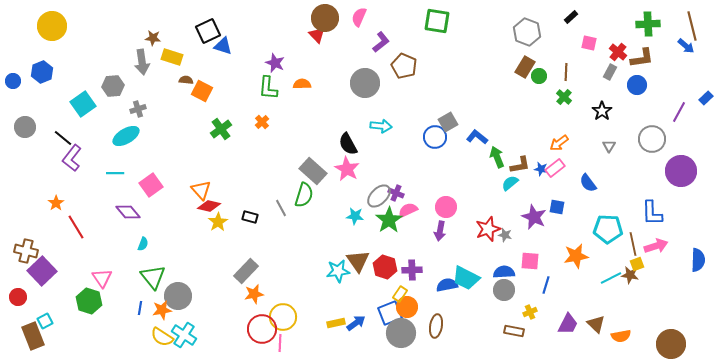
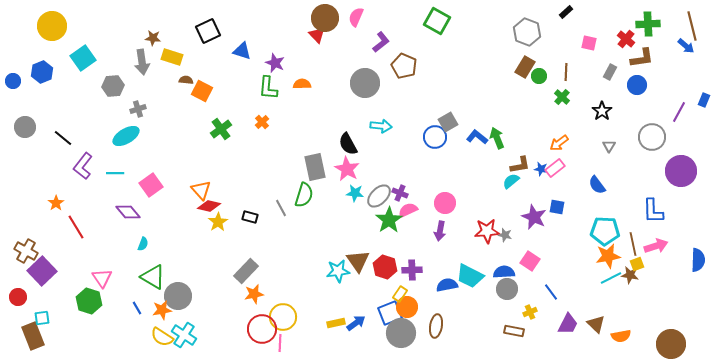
pink semicircle at (359, 17): moved 3 px left
black rectangle at (571, 17): moved 5 px left, 5 px up
green square at (437, 21): rotated 20 degrees clockwise
blue triangle at (223, 46): moved 19 px right, 5 px down
red cross at (618, 52): moved 8 px right, 13 px up
green cross at (564, 97): moved 2 px left
blue rectangle at (706, 98): moved 2 px left, 2 px down; rotated 24 degrees counterclockwise
cyan square at (83, 104): moved 46 px up
gray circle at (652, 139): moved 2 px up
green arrow at (497, 157): moved 19 px up
purple L-shape at (72, 158): moved 11 px right, 8 px down
gray rectangle at (313, 171): moved 2 px right, 4 px up; rotated 36 degrees clockwise
cyan semicircle at (510, 183): moved 1 px right, 2 px up
blue semicircle at (588, 183): moved 9 px right, 2 px down
purple cross at (396, 193): moved 4 px right
pink circle at (446, 207): moved 1 px left, 4 px up
blue L-shape at (652, 213): moved 1 px right, 2 px up
cyan star at (355, 216): moved 23 px up
red star at (488, 229): moved 1 px left, 2 px down; rotated 15 degrees clockwise
cyan pentagon at (608, 229): moved 3 px left, 2 px down
brown cross at (26, 251): rotated 15 degrees clockwise
orange star at (576, 256): moved 32 px right
pink square at (530, 261): rotated 30 degrees clockwise
green triangle at (153, 277): rotated 20 degrees counterclockwise
cyan trapezoid at (466, 278): moved 4 px right, 2 px up
blue line at (546, 285): moved 5 px right, 7 px down; rotated 54 degrees counterclockwise
gray circle at (504, 290): moved 3 px right, 1 px up
blue line at (140, 308): moved 3 px left; rotated 40 degrees counterclockwise
cyan square at (45, 321): moved 3 px left, 3 px up; rotated 21 degrees clockwise
